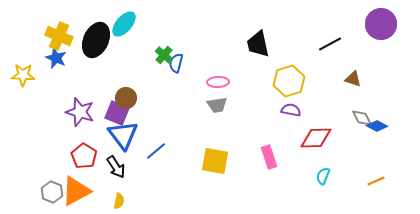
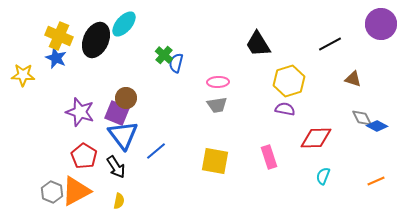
black trapezoid: rotated 20 degrees counterclockwise
purple semicircle: moved 6 px left, 1 px up
